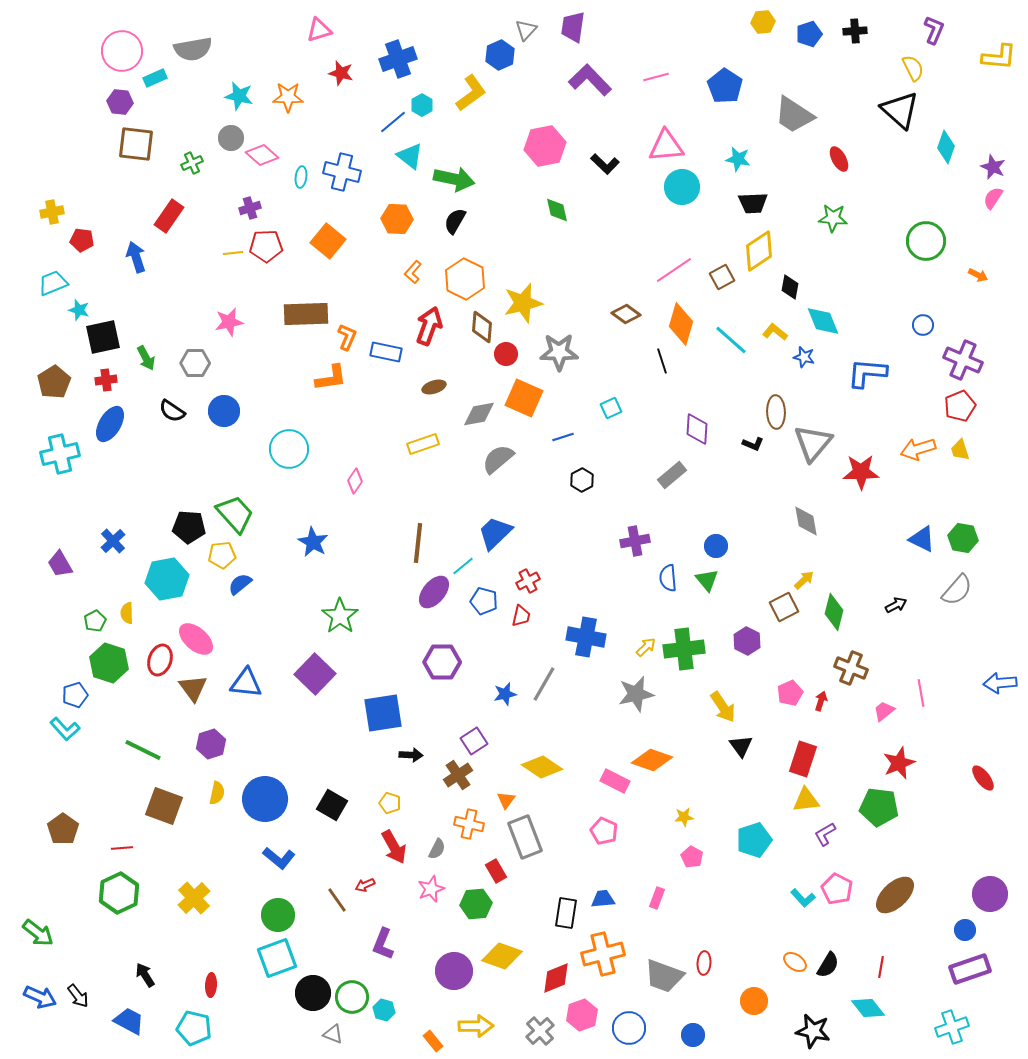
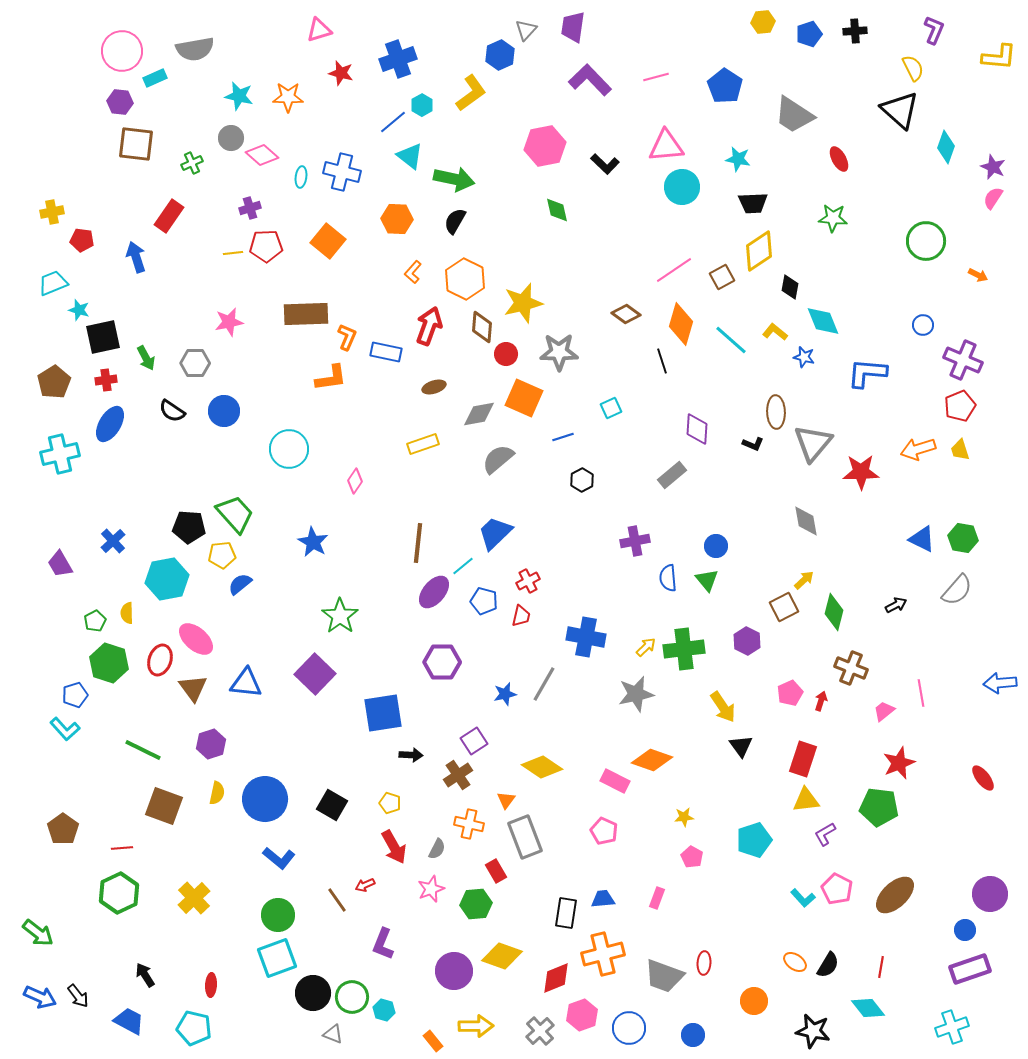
gray semicircle at (193, 49): moved 2 px right
